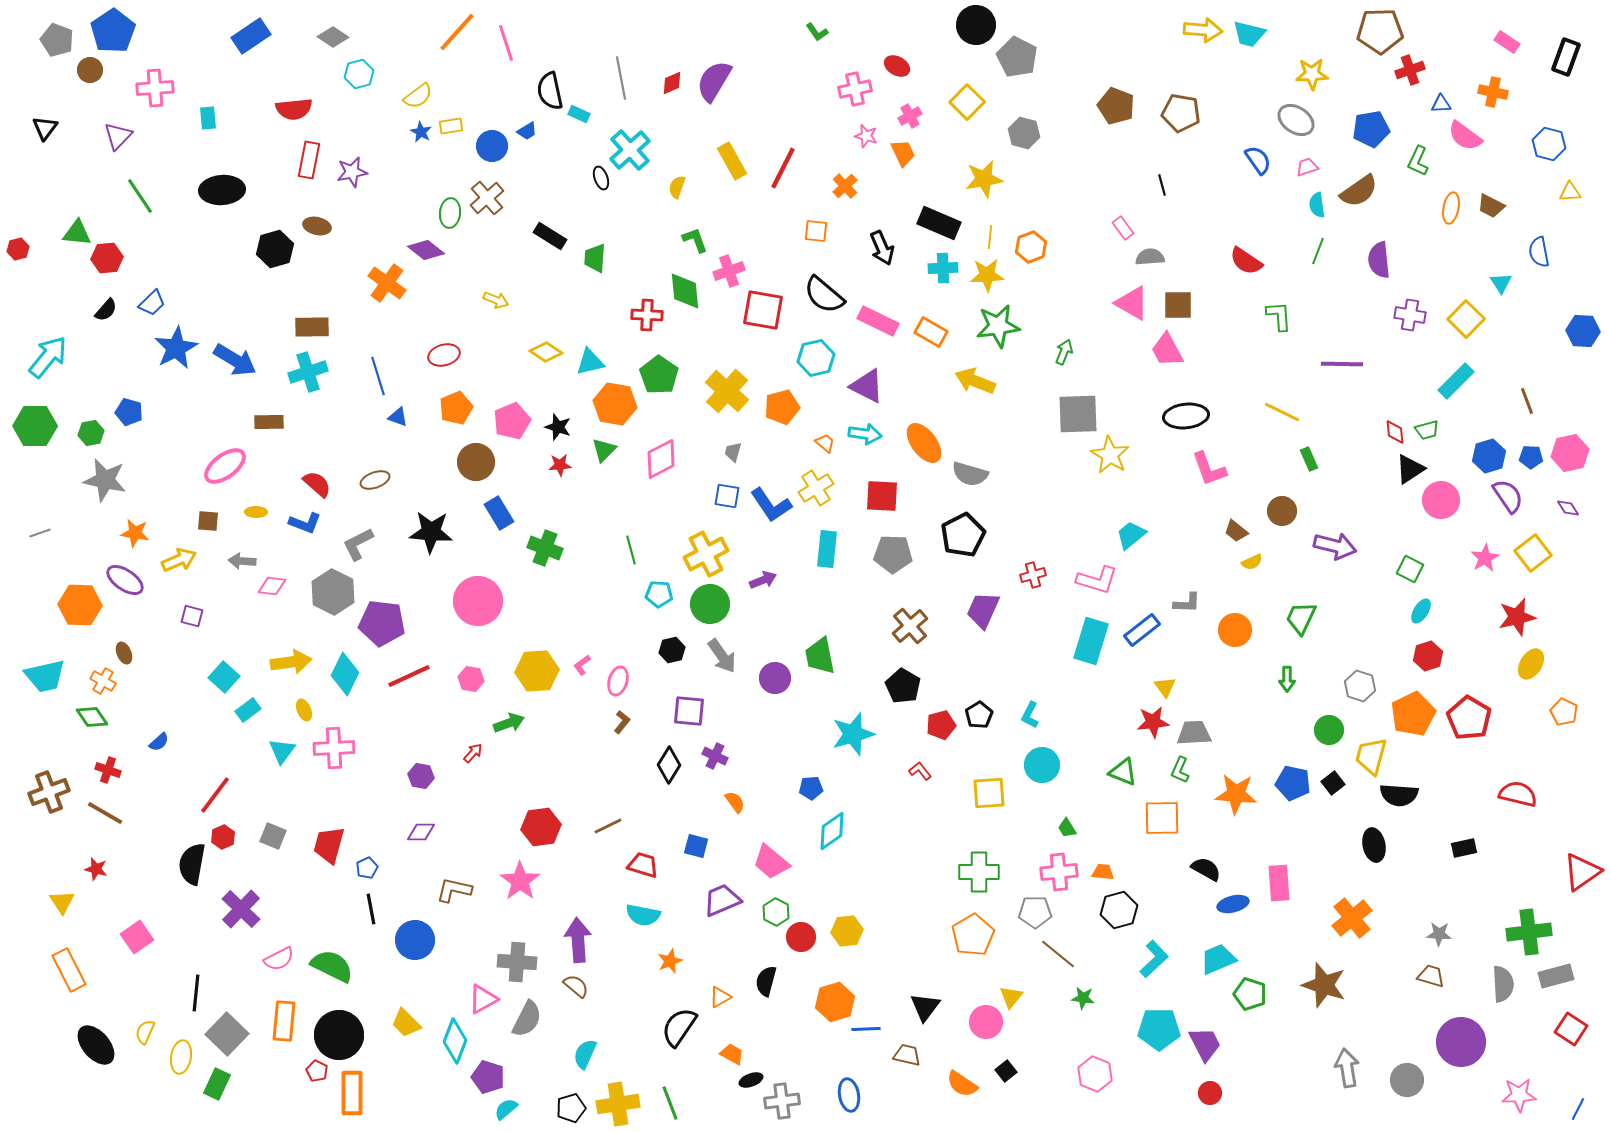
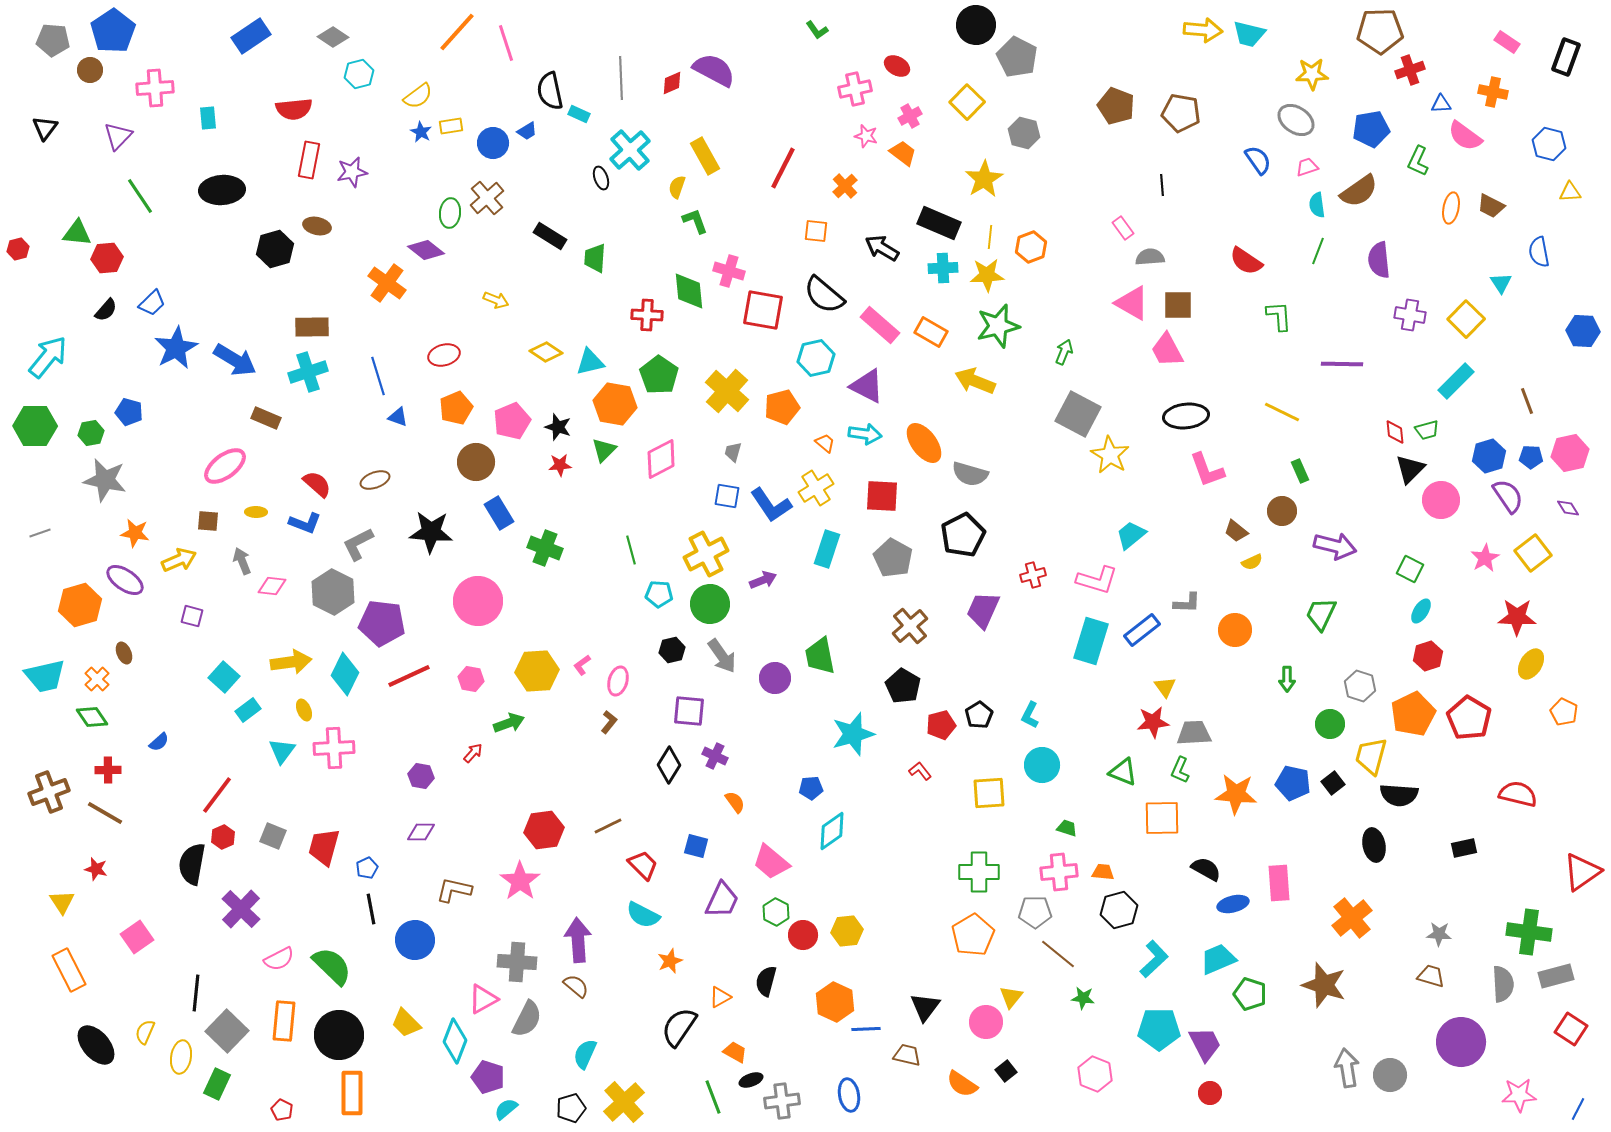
green L-shape at (817, 32): moved 2 px up
gray pentagon at (57, 40): moved 4 px left; rotated 16 degrees counterclockwise
gray line at (621, 78): rotated 9 degrees clockwise
purple semicircle at (714, 81): moved 11 px up; rotated 87 degrees clockwise
blue circle at (492, 146): moved 1 px right, 3 px up
orange trapezoid at (903, 153): rotated 28 degrees counterclockwise
yellow rectangle at (732, 161): moved 27 px left, 5 px up
yellow star at (984, 179): rotated 21 degrees counterclockwise
black line at (1162, 185): rotated 10 degrees clockwise
green L-shape at (695, 240): moved 19 px up
black arrow at (882, 248): rotated 144 degrees clockwise
pink cross at (729, 271): rotated 36 degrees clockwise
green diamond at (685, 291): moved 4 px right
pink rectangle at (878, 321): moved 2 px right, 4 px down; rotated 15 degrees clockwise
green star at (998, 326): rotated 6 degrees counterclockwise
gray square at (1078, 414): rotated 30 degrees clockwise
brown rectangle at (269, 422): moved 3 px left, 4 px up; rotated 24 degrees clockwise
green rectangle at (1309, 459): moved 9 px left, 12 px down
pink L-shape at (1209, 469): moved 2 px left, 1 px down
black triangle at (1410, 469): rotated 12 degrees counterclockwise
cyan rectangle at (827, 549): rotated 12 degrees clockwise
gray pentagon at (893, 554): moved 4 px down; rotated 27 degrees clockwise
gray arrow at (242, 561): rotated 64 degrees clockwise
orange hexagon at (80, 605): rotated 18 degrees counterclockwise
red star at (1517, 617): rotated 15 degrees clockwise
green trapezoid at (1301, 618): moved 20 px right, 4 px up
orange cross at (103, 681): moved 6 px left, 2 px up; rotated 15 degrees clockwise
brown L-shape at (622, 722): moved 13 px left
green circle at (1329, 730): moved 1 px right, 6 px up
red cross at (108, 770): rotated 20 degrees counterclockwise
red line at (215, 795): moved 2 px right
red hexagon at (541, 827): moved 3 px right, 3 px down
green trapezoid at (1067, 828): rotated 140 degrees clockwise
red trapezoid at (329, 845): moved 5 px left, 2 px down
red trapezoid at (643, 865): rotated 28 degrees clockwise
purple trapezoid at (722, 900): rotated 138 degrees clockwise
cyan semicircle at (643, 915): rotated 16 degrees clockwise
green cross at (1529, 932): rotated 15 degrees clockwise
red circle at (801, 937): moved 2 px right, 2 px up
green semicircle at (332, 966): rotated 18 degrees clockwise
orange hexagon at (835, 1002): rotated 18 degrees counterclockwise
gray square at (227, 1034): moved 3 px up
orange trapezoid at (732, 1054): moved 3 px right, 2 px up
red pentagon at (317, 1071): moved 35 px left, 39 px down
gray circle at (1407, 1080): moved 17 px left, 5 px up
green line at (670, 1103): moved 43 px right, 6 px up
yellow cross at (618, 1104): moved 6 px right, 2 px up; rotated 33 degrees counterclockwise
